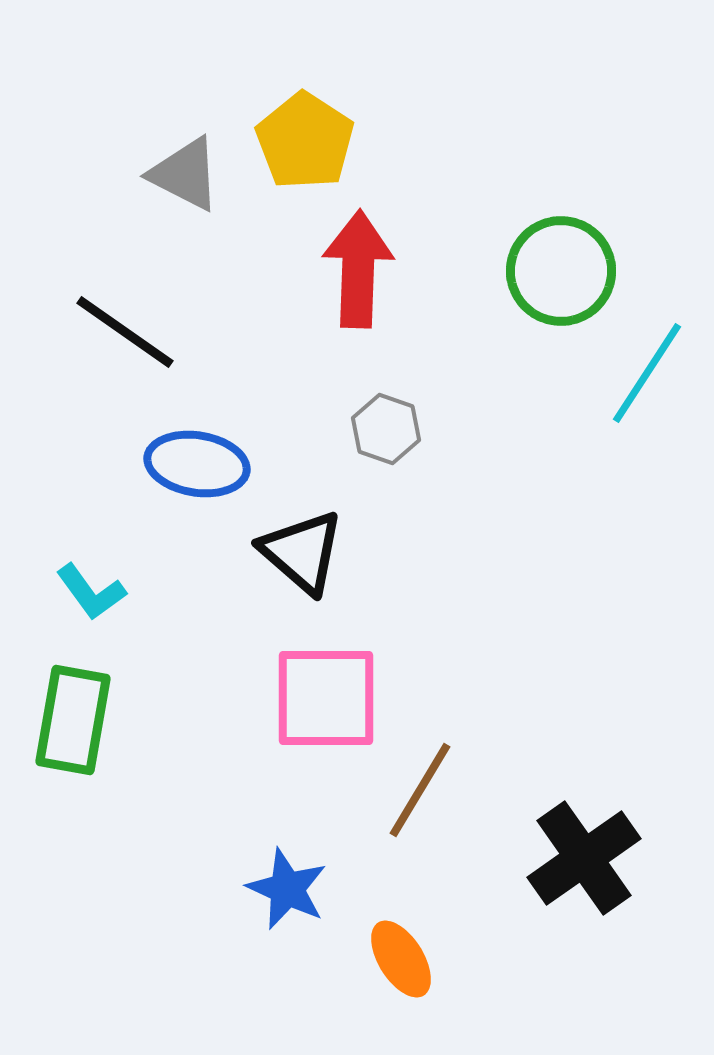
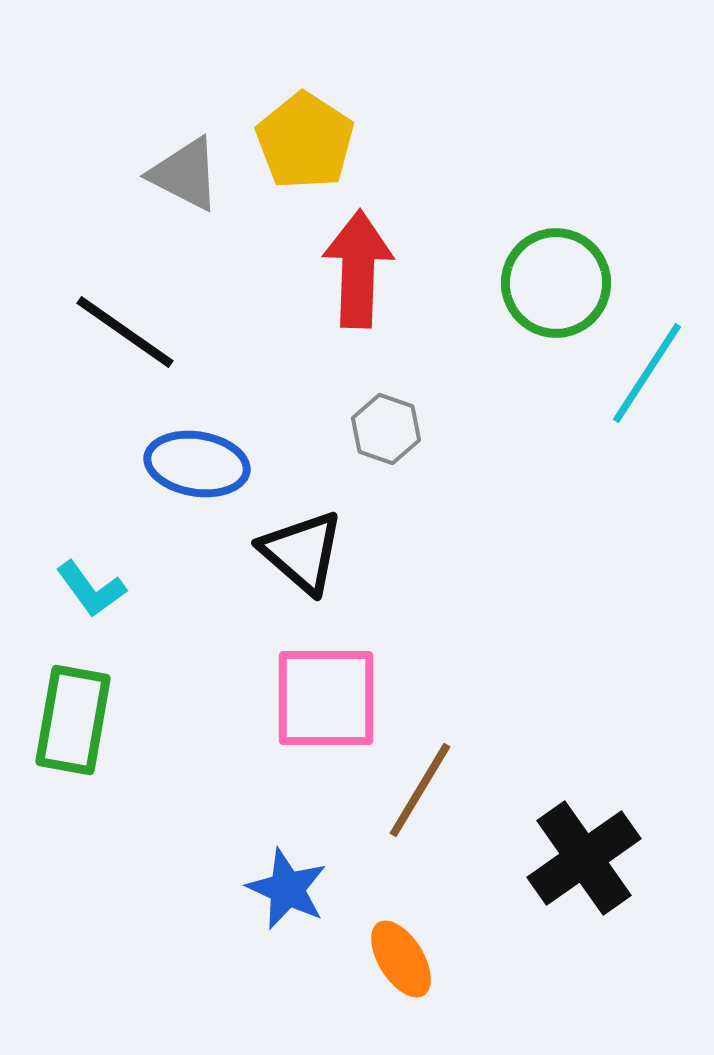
green circle: moved 5 px left, 12 px down
cyan L-shape: moved 3 px up
